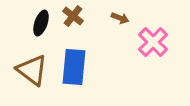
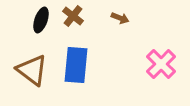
black ellipse: moved 3 px up
pink cross: moved 8 px right, 22 px down
blue rectangle: moved 2 px right, 2 px up
